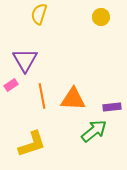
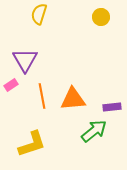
orange triangle: rotated 8 degrees counterclockwise
